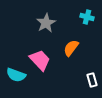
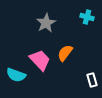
orange semicircle: moved 6 px left, 5 px down
